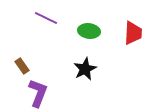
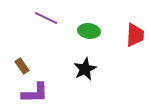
red trapezoid: moved 2 px right, 2 px down
purple L-shape: moved 3 px left; rotated 68 degrees clockwise
